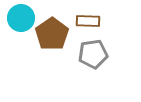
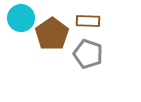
gray pentagon: moved 5 px left; rotated 28 degrees clockwise
